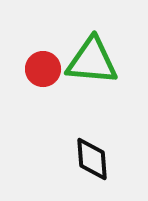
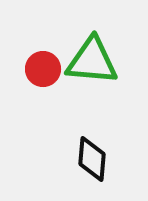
black diamond: rotated 9 degrees clockwise
